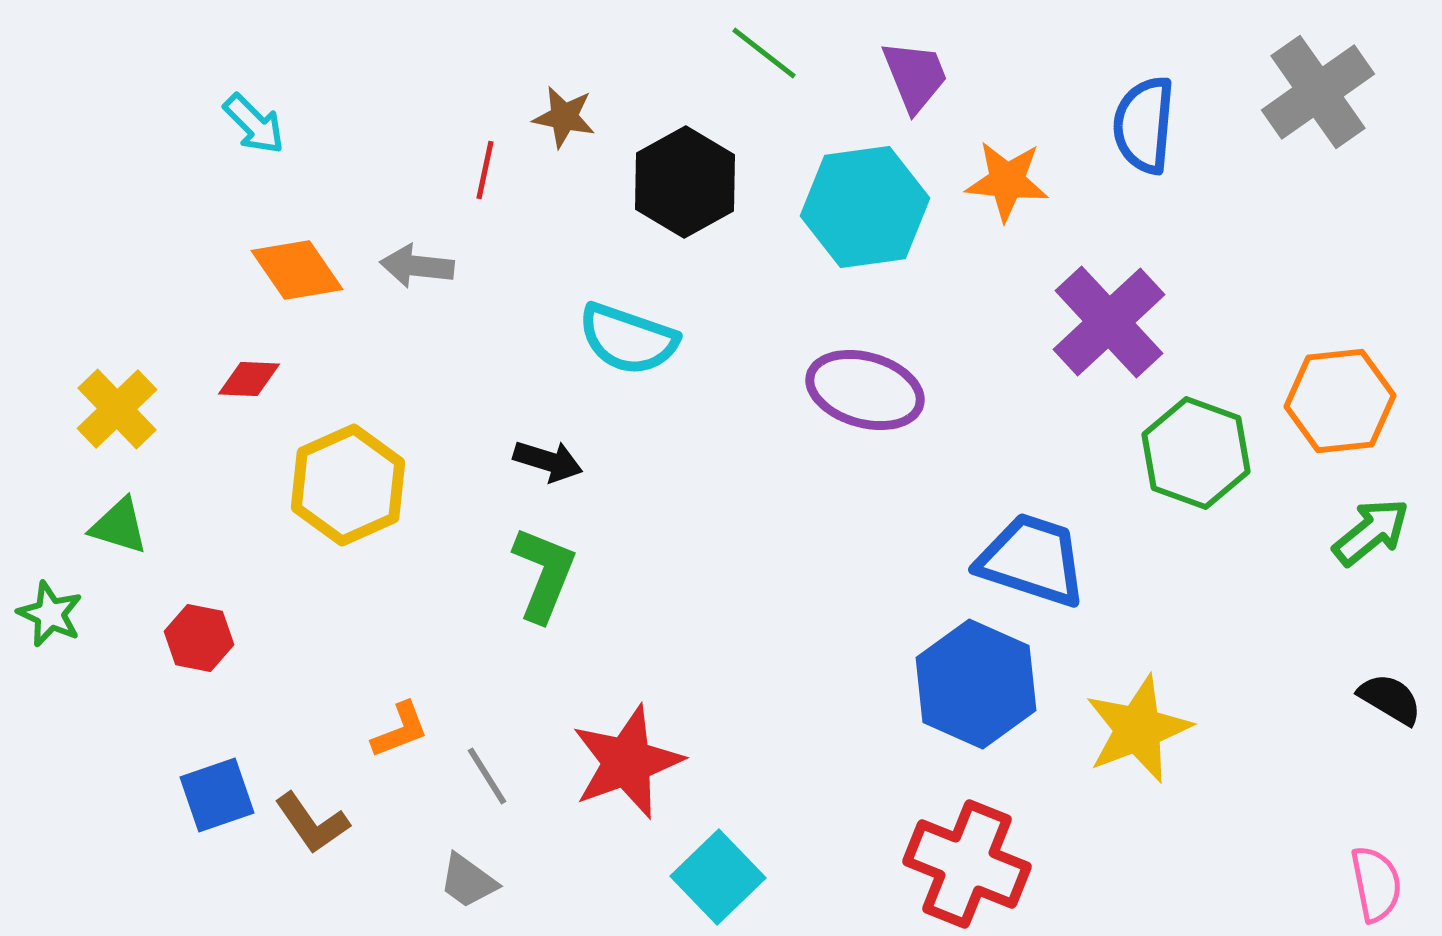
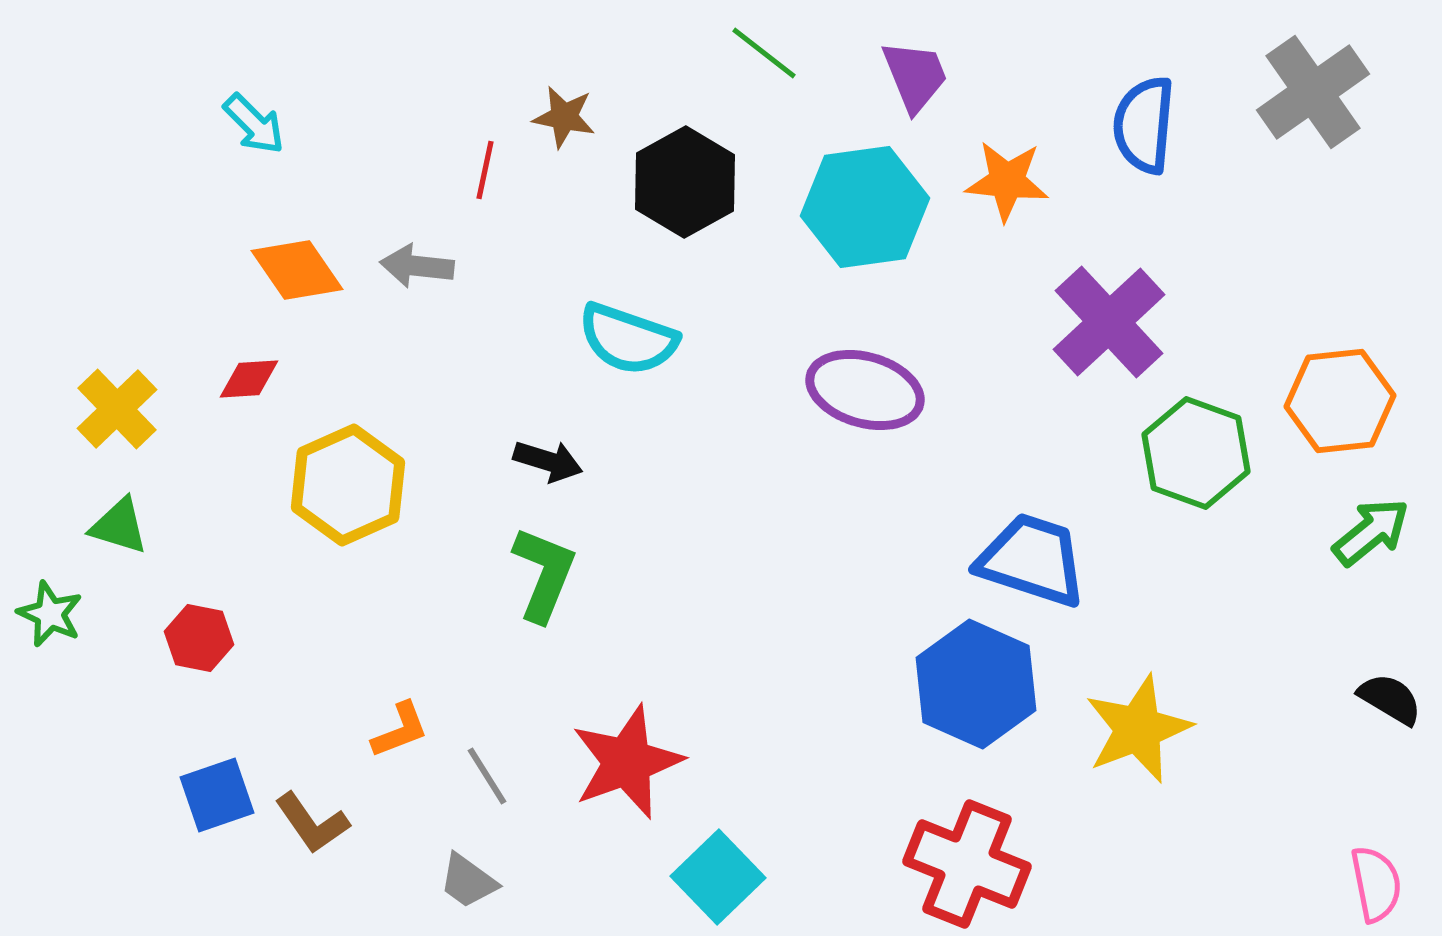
gray cross: moved 5 px left
red diamond: rotated 6 degrees counterclockwise
